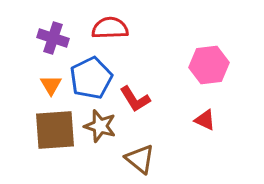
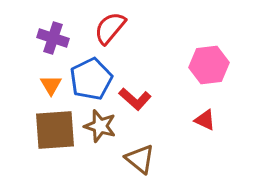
red semicircle: rotated 48 degrees counterclockwise
blue pentagon: moved 1 px down
red L-shape: rotated 16 degrees counterclockwise
